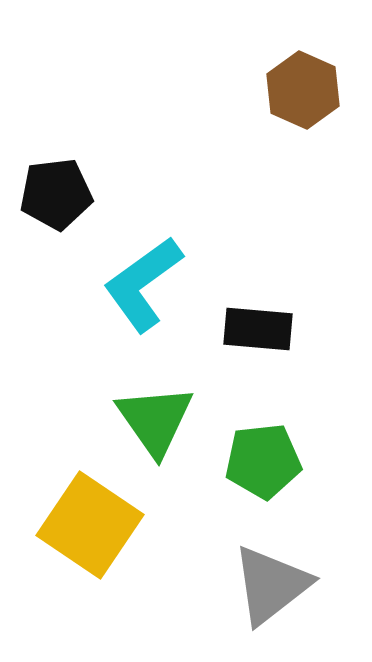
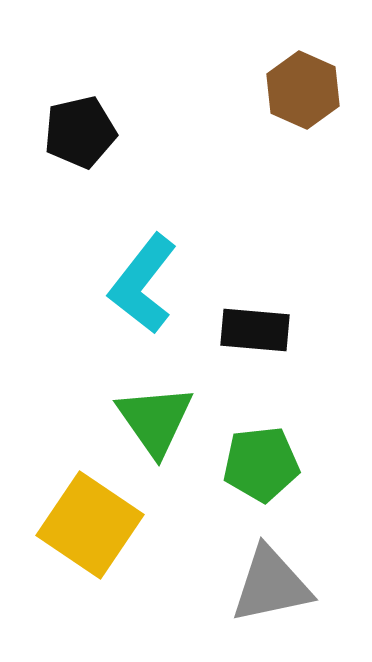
black pentagon: moved 24 px right, 62 px up; rotated 6 degrees counterclockwise
cyan L-shape: rotated 16 degrees counterclockwise
black rectangle: moved 3 px left, 1 px down
green pentagon: moved 2 px left, 3 px down
gray triangle: rotated 26 degrees clockwise
